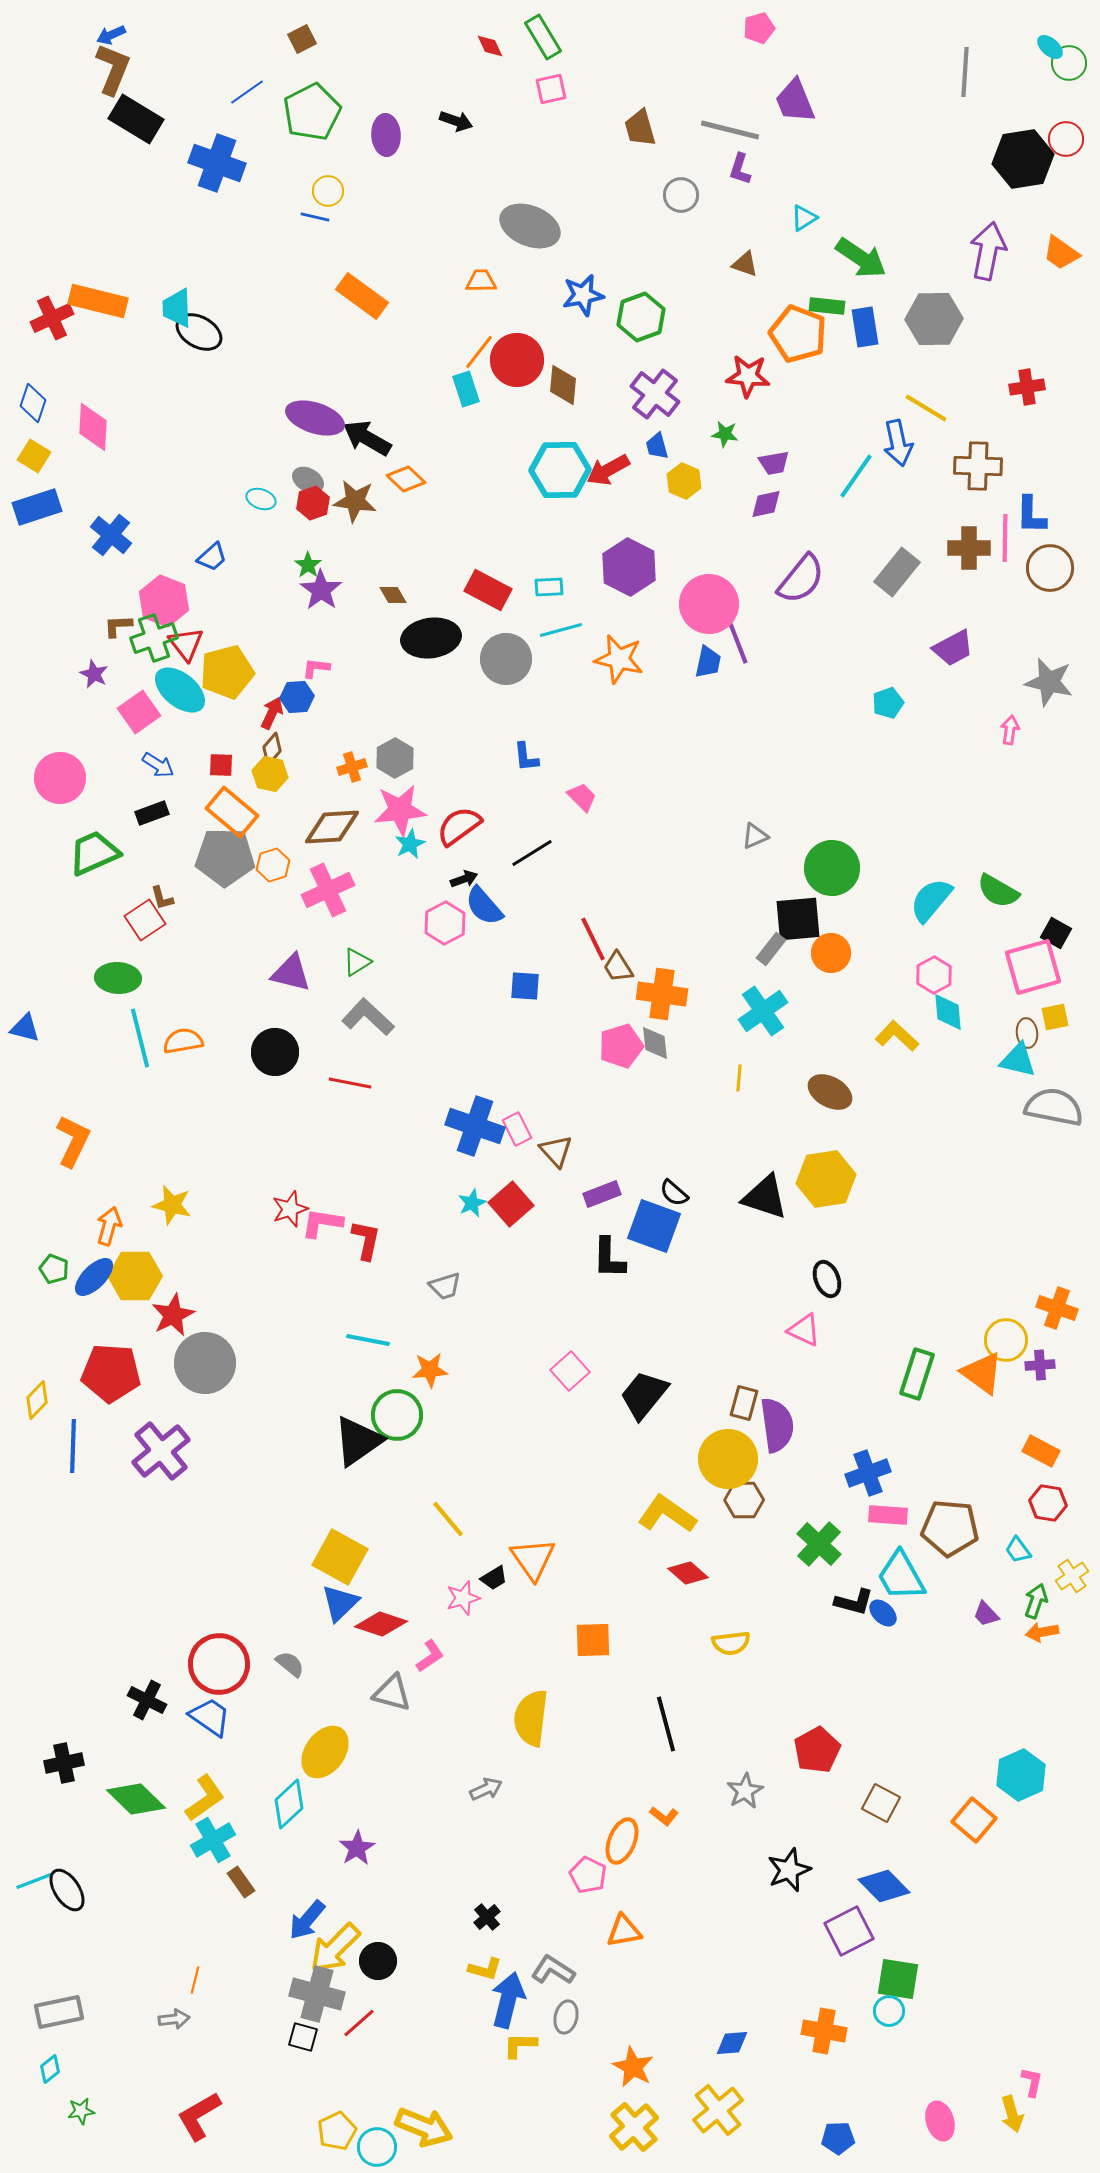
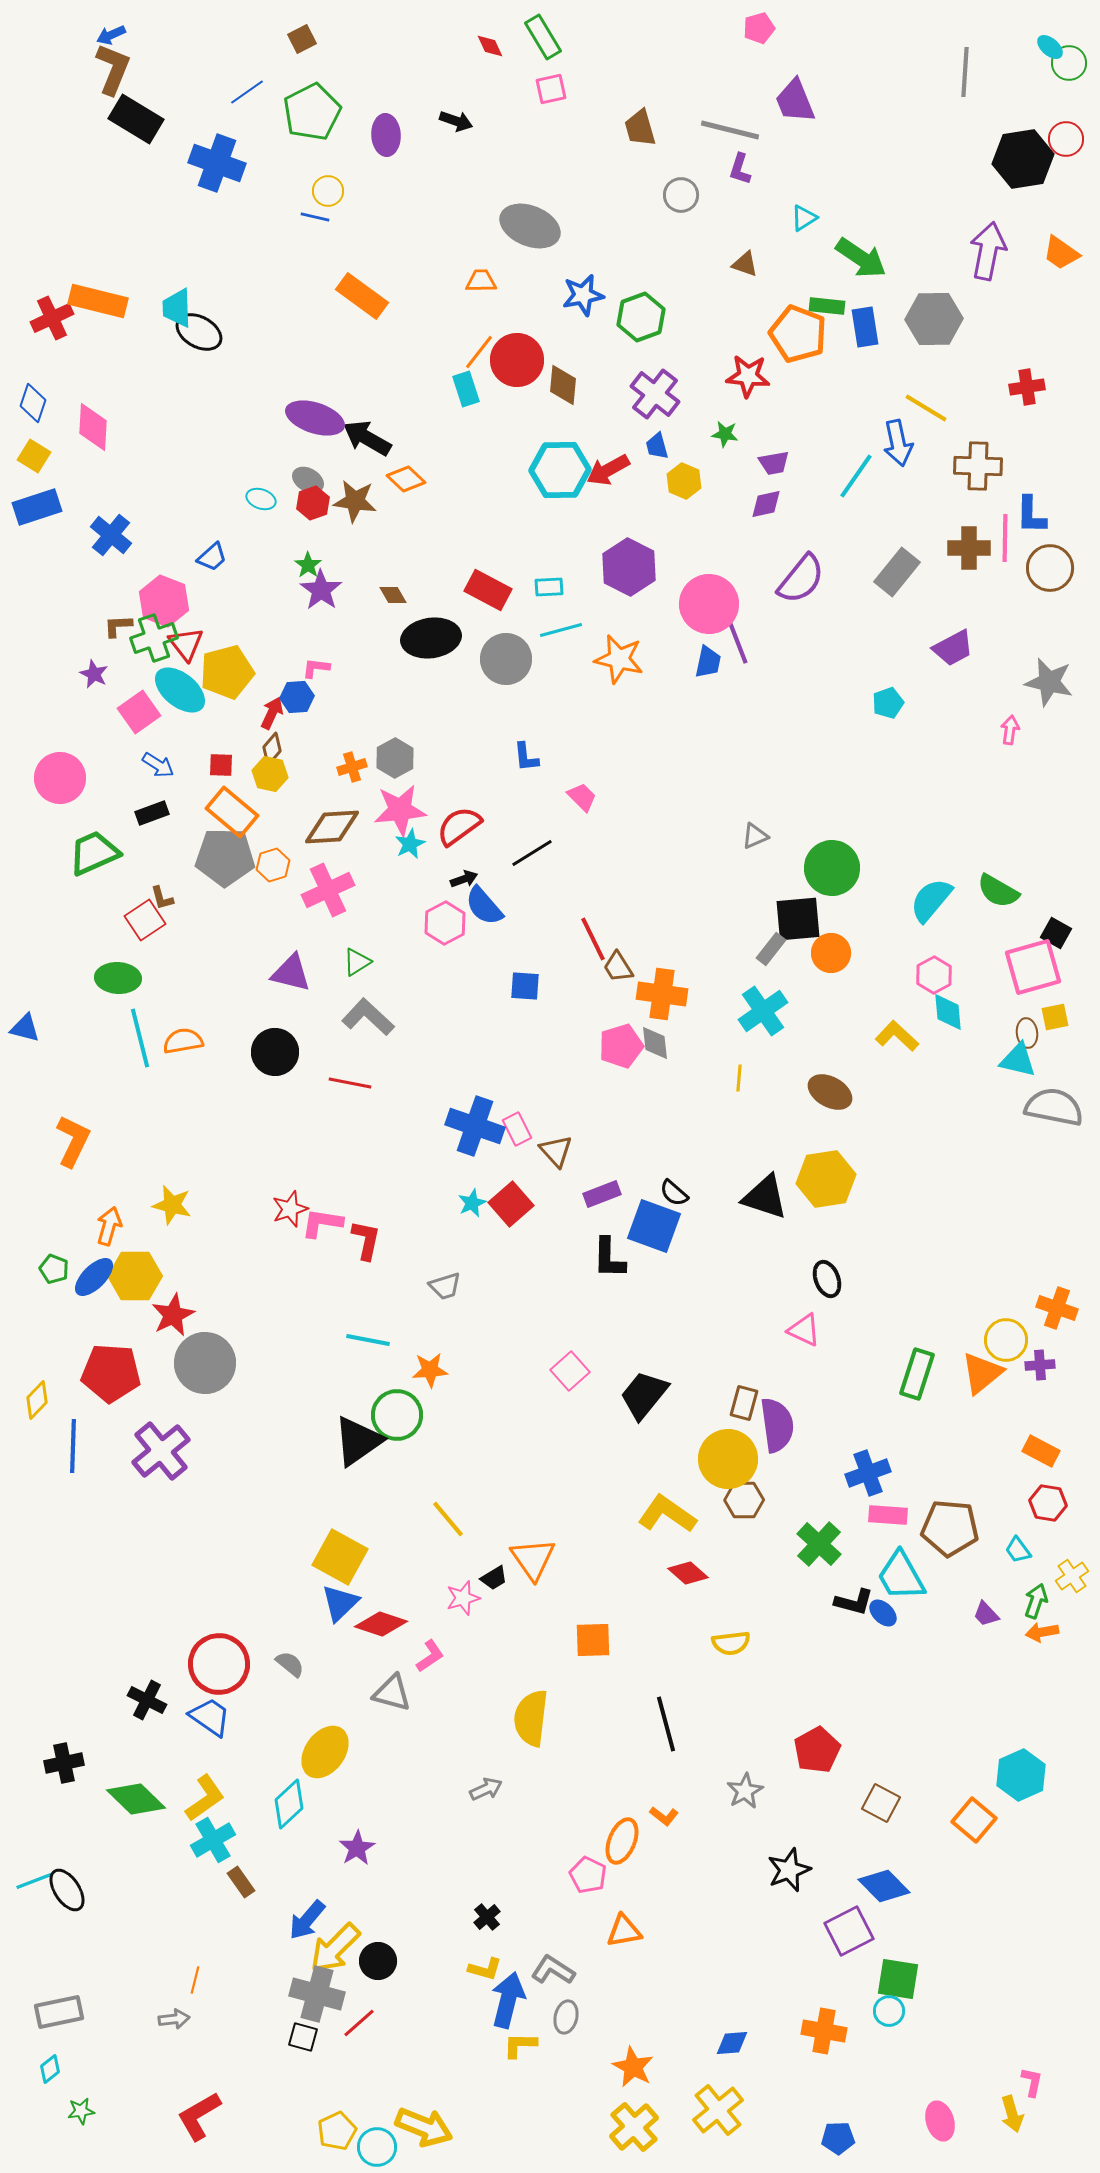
orange triangle at (982, 1373): rotated 45 degrees clockwise
